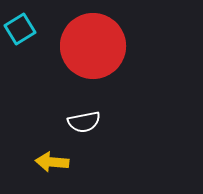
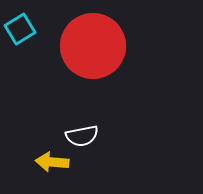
white semicircle: moved 2 px left, 14 px down
